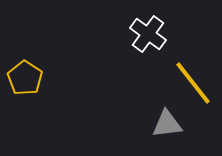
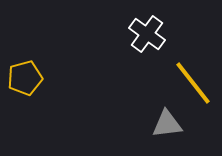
white cross: moved 1 px left
yellow pentagon: rotated 24 degrees clockwise
